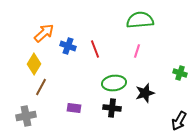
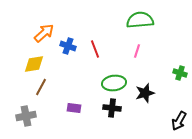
yellow diamond: rotated 50 degrees clockwise
